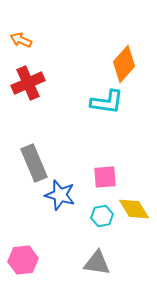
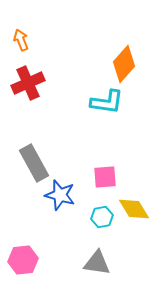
orange arrow: rotated 45 degrees clockwise
gray rectangle: rotated 6 degrees counterclockwise
cyan hexagon: moved 1 px down
